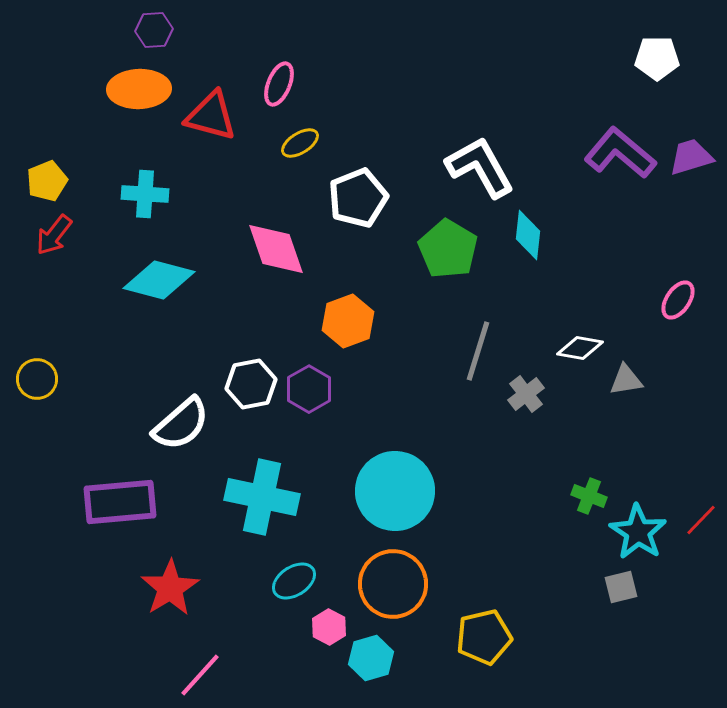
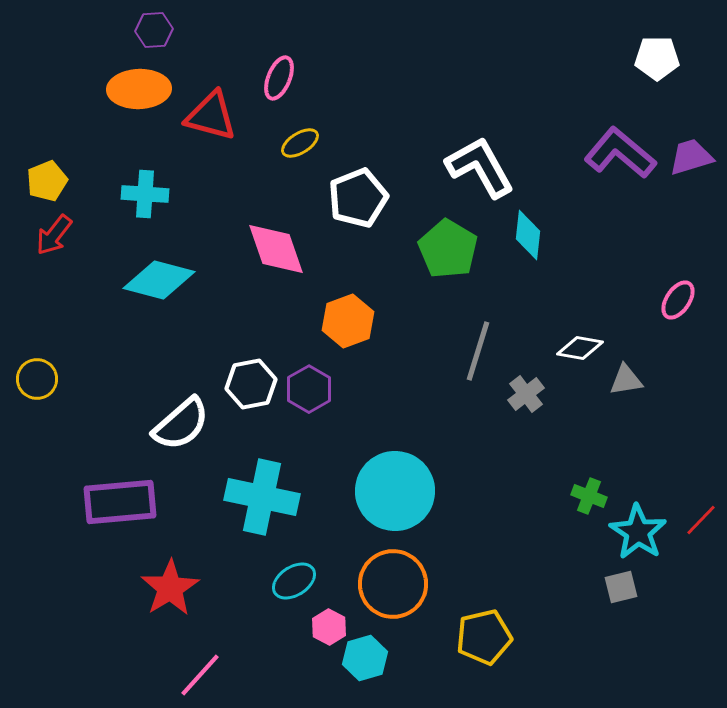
pink ellipse at (279, 84): moved 6 px up
cyan hexagon at (371, 658): moved 6 px left
